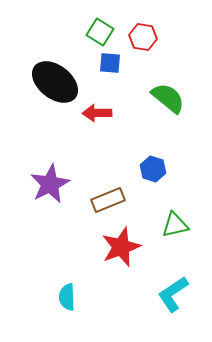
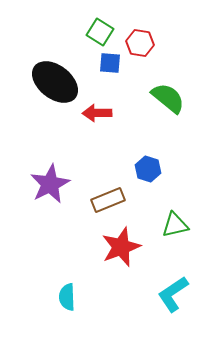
red hexagon: moved 3 px left, 6 px down
blue hexagon: moved 5 px left
